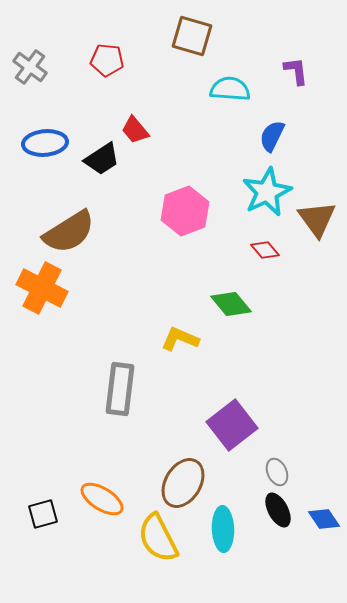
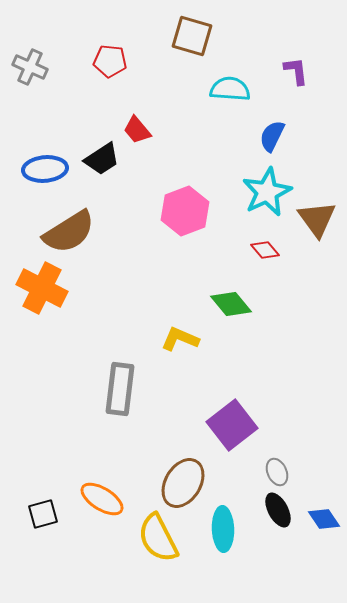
red pentagon: moved 3 px right, 1 px down
gray cross: rotated 12 degrees counterclockwise
red trapezoid: moved 2 px right
blue ellipse: moved 26 px down
